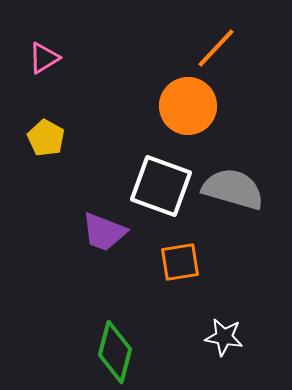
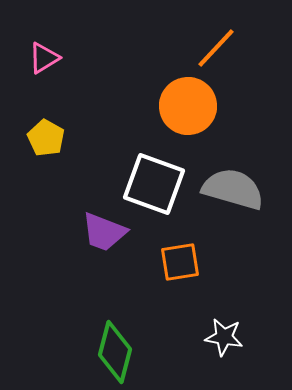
white square: moved 7 px left, 2 px up
